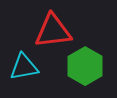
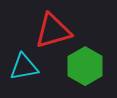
red triangle: rotated 9 degrees counterclockwise
